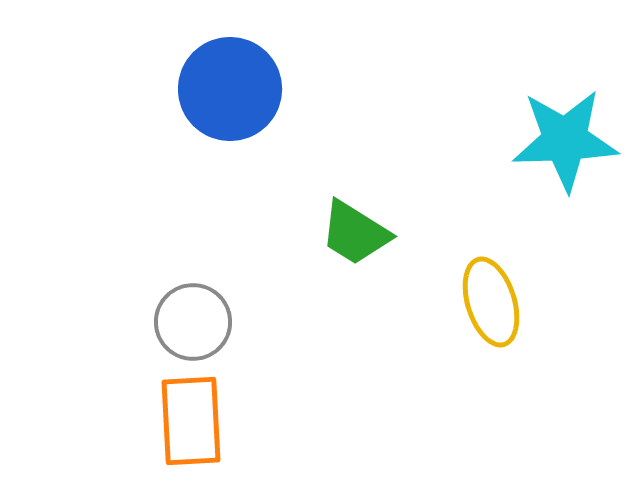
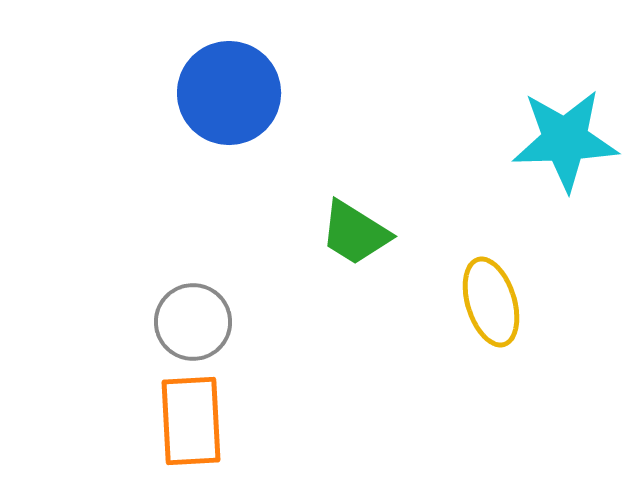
blue circle: moved 1 px left, 4 px down
